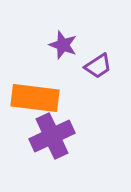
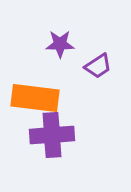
purple star: moved 3 px left, 1 px up; rotated 20 degrees counterclockwise
purple cross: moved 1 px up; rotated 21 degrees clockwise
